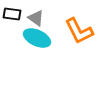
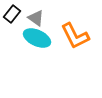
black rectangle: rotated 60 degrees counterclockwise
orange L-shape: moved 4 px left, 5 px down
